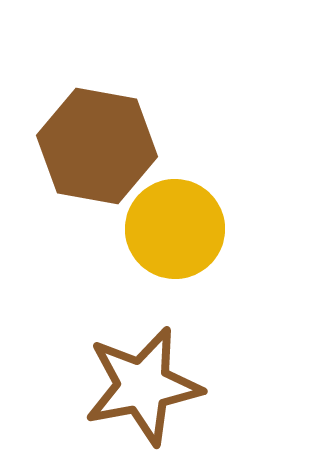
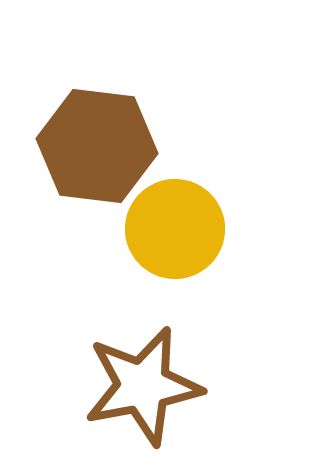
brown hexagon: rotated 3 degrees counterclockwise
